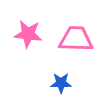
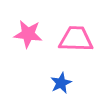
blue star: rotated 25 degrees counterclockwise
